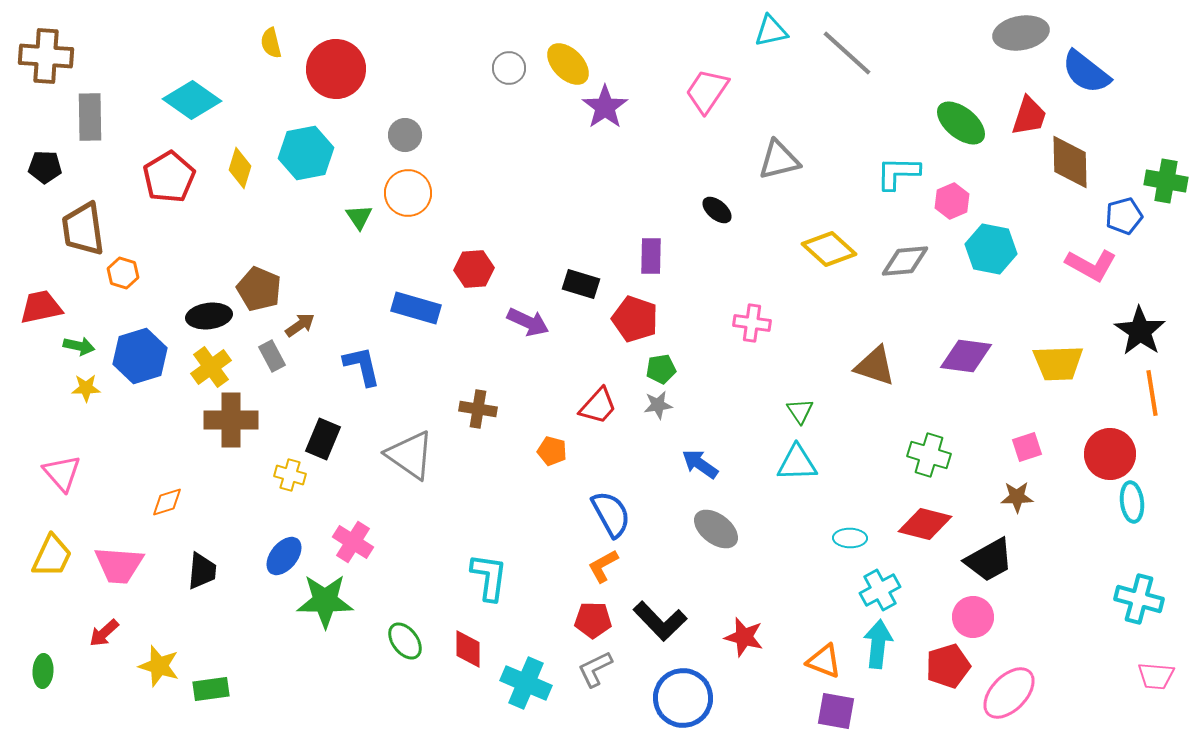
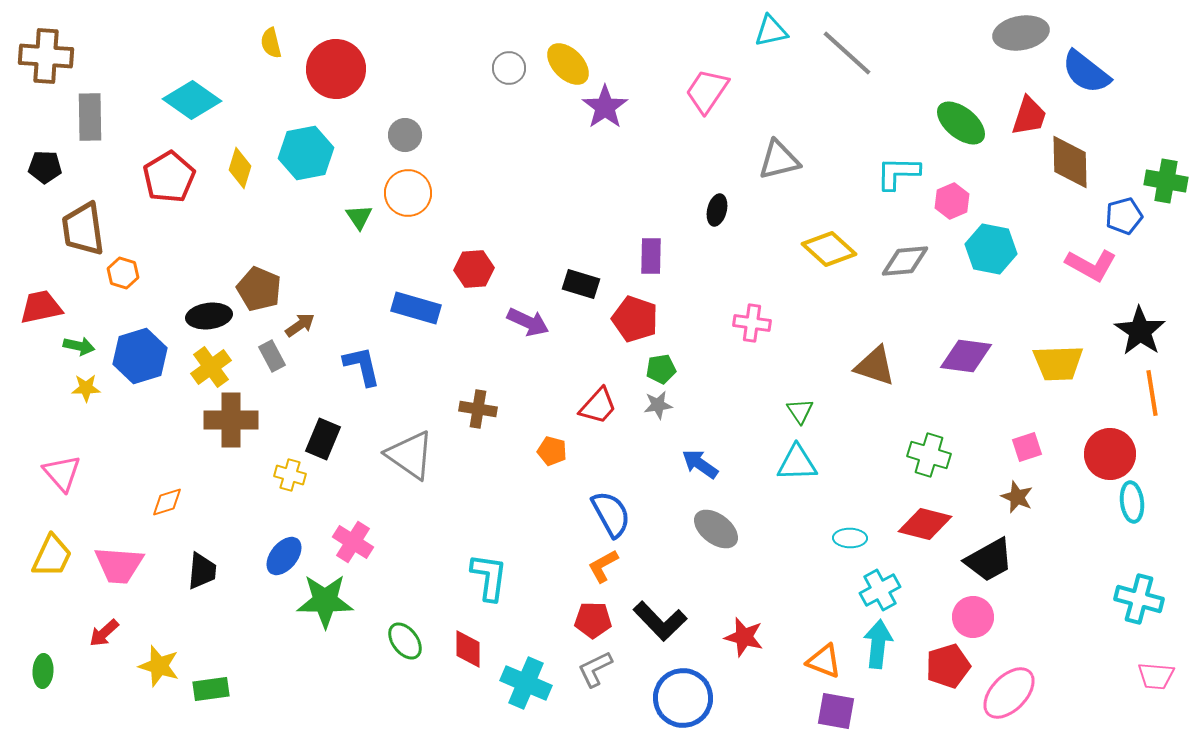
black ellipse at (717, 210): rotated 64 degrees clockwise
brown star at (1017, 497): rotated 24 degrees clockwise
